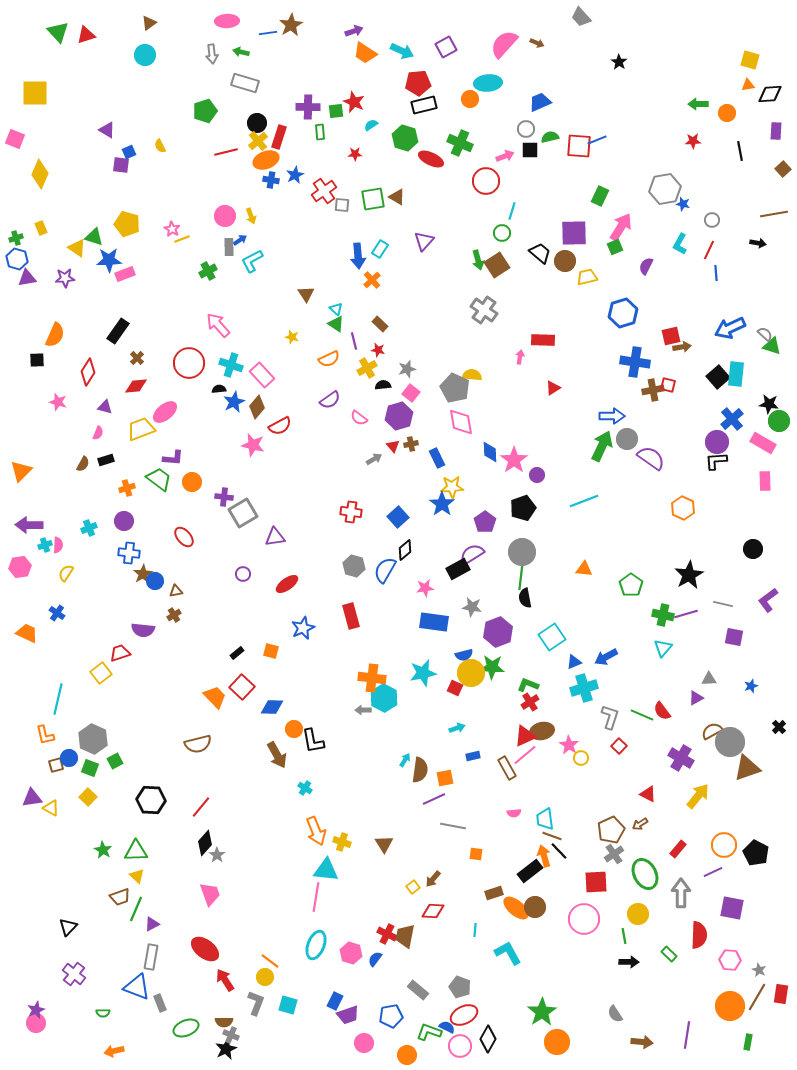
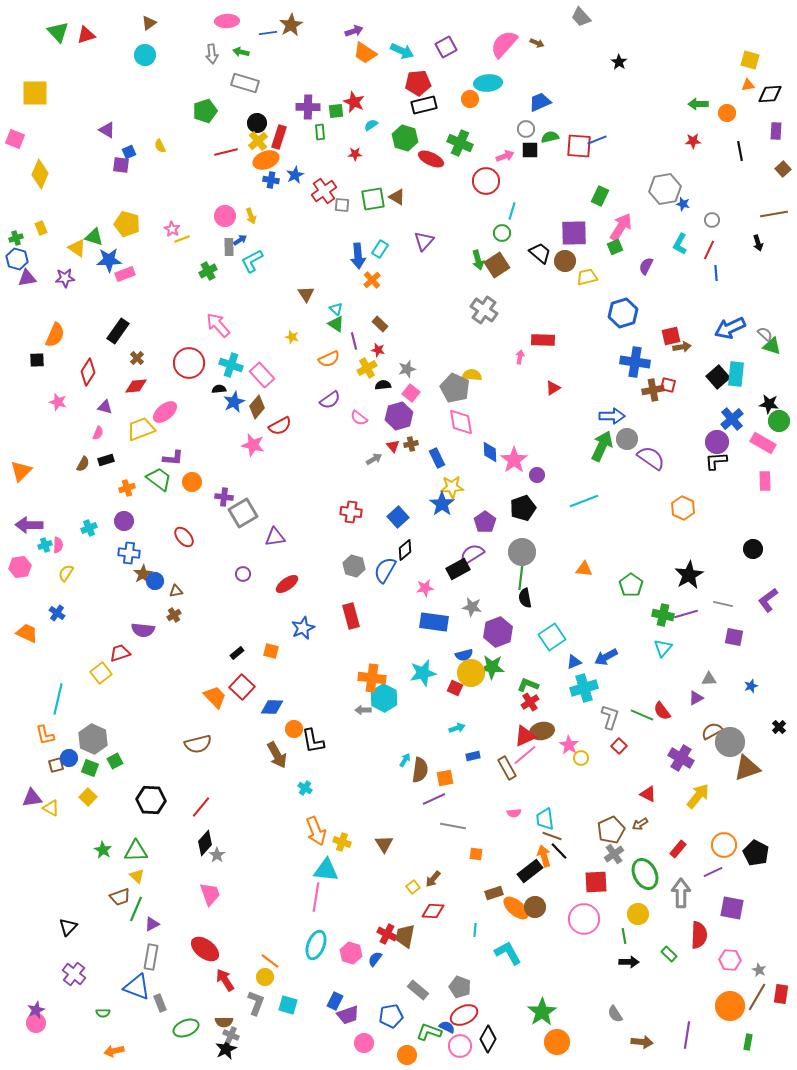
black arrow at (758, 243): rotated 63 degrees clockwise
